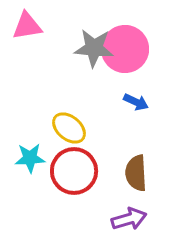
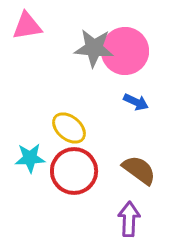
pink circle: moved 2 px down
brown semicircle: moved 3 px right, 3 px up; rotated 129 degrees clockwise
purple arrow: rotated 72 degrees counterclockwise
